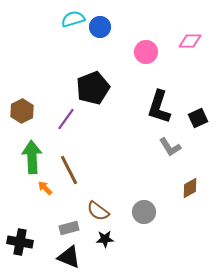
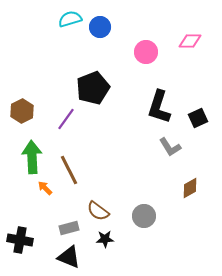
cyan semicircle: moved 3 px left
gray circle: moved 4 px down
black cross: moved 2 px up
